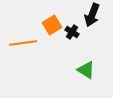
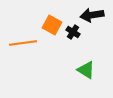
black arrow: rotated 60 degrees clockwise
orange square: rotated 30 degrees counterclockwise
black cross: moved 1 px right
